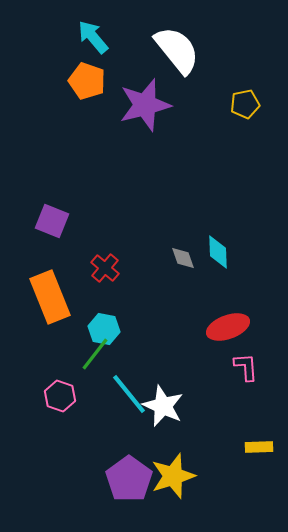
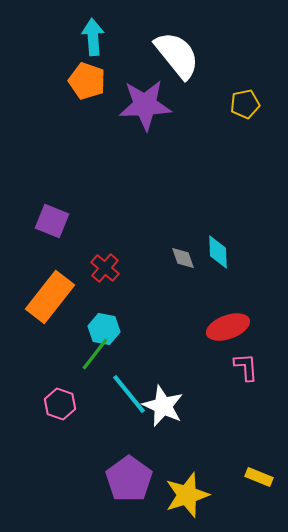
cyan arrow: rotated 36 degrees clockwise
white semicircle: moved 5 px down
purple star: rotated 12 degrees clockwise
orange rectangle: rotated 60 degrees clockwise
pink hexagon: moved 8 px down
yellow rectangle: moved 30 px down; rotated 24 degrees clockwise
yellow star: moved 14 px right, 19 px down
